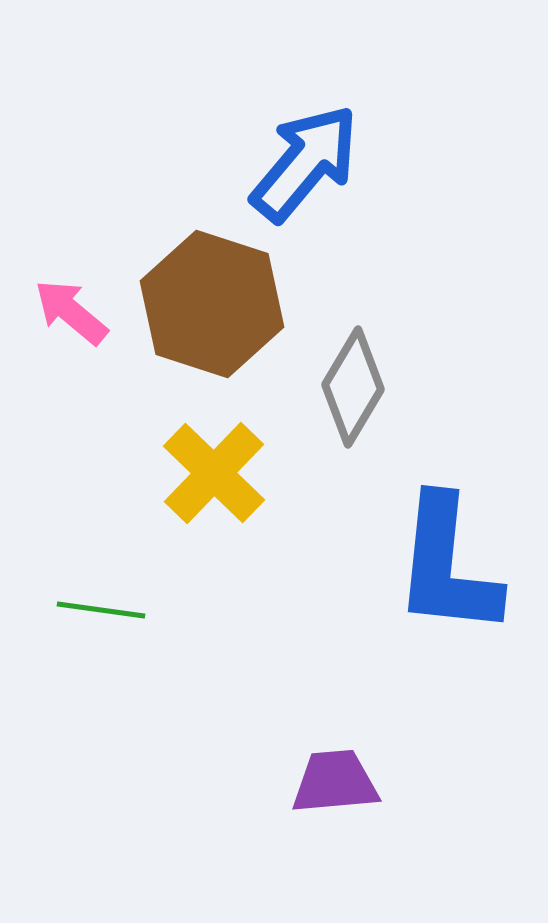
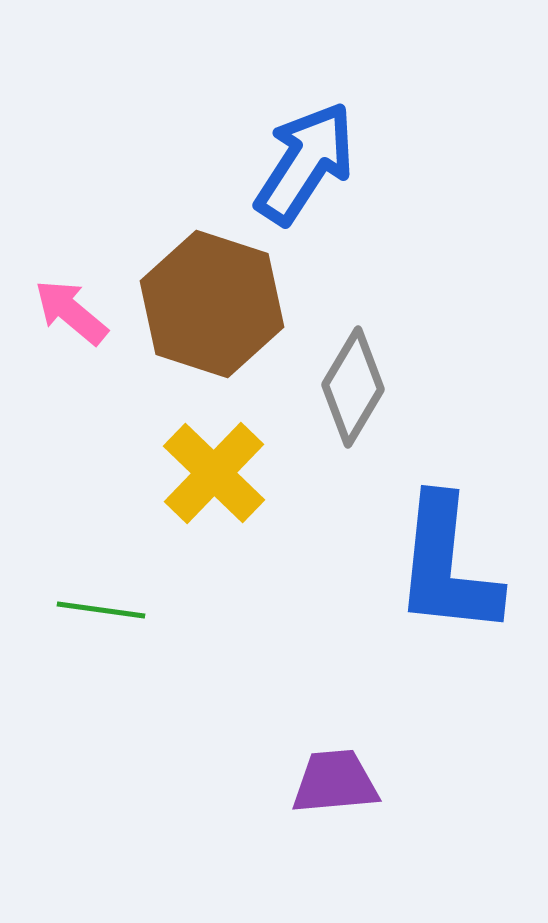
blue arrow: rotated 7 degrees counterclockwise
